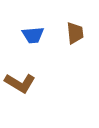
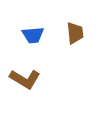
brown L-shape: moved 5 px right, 4 px up
